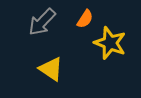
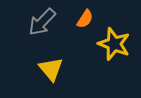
yellow star: moved 4 px right, 1 px down
yellow triangle: rotated 16 degrees clockwise
